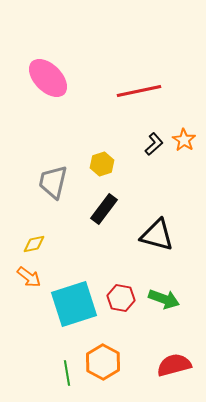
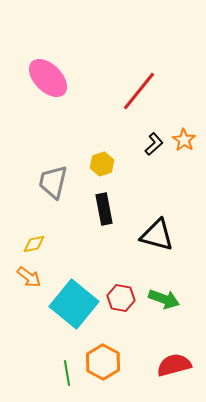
red line: rotated 39 degrees counterclockwise
black rectangle: rotated 48 degrees counterclockwise
cyan square: rotated 33 degrees counterclockwise
